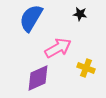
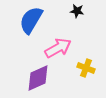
black star: moved 3 px left, 3 px up
blue semicircle: moved 2 px down
